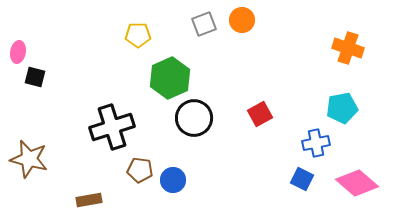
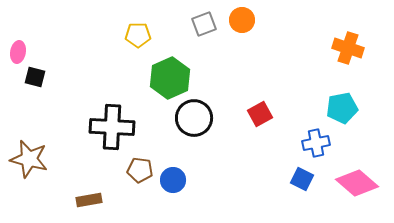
black cross: rotated 21 degrees clockwise
